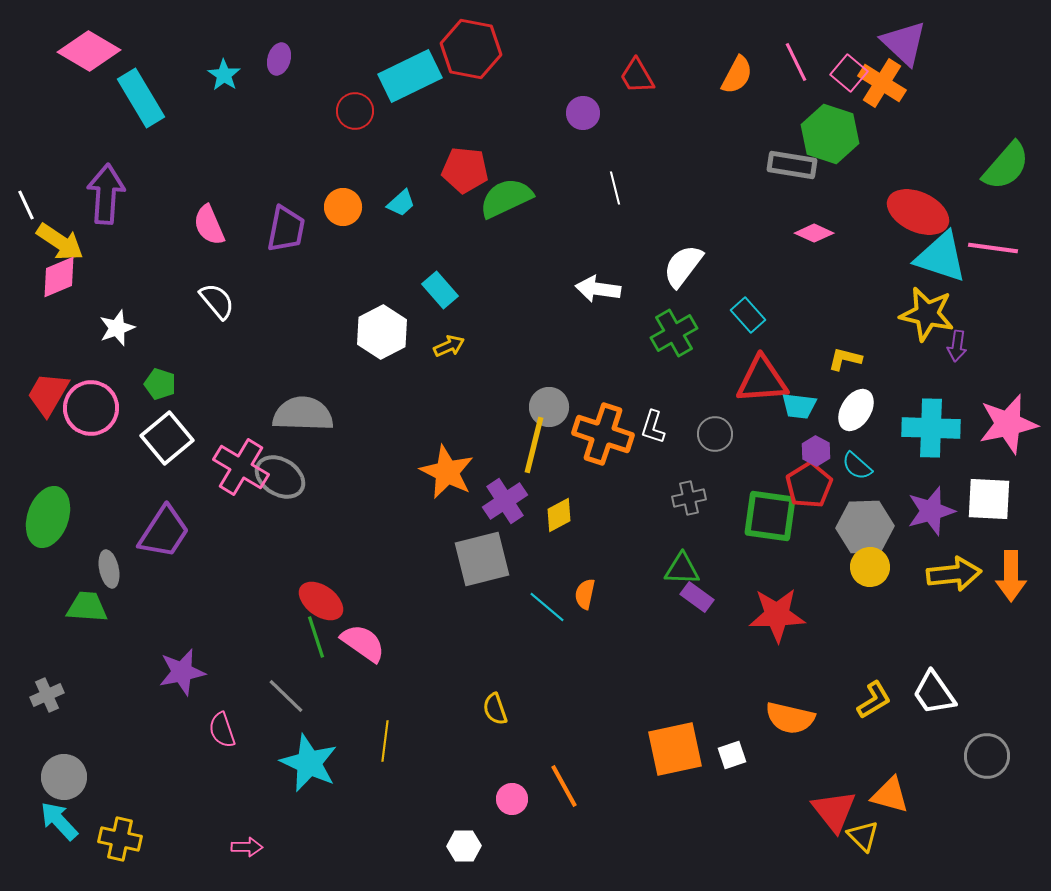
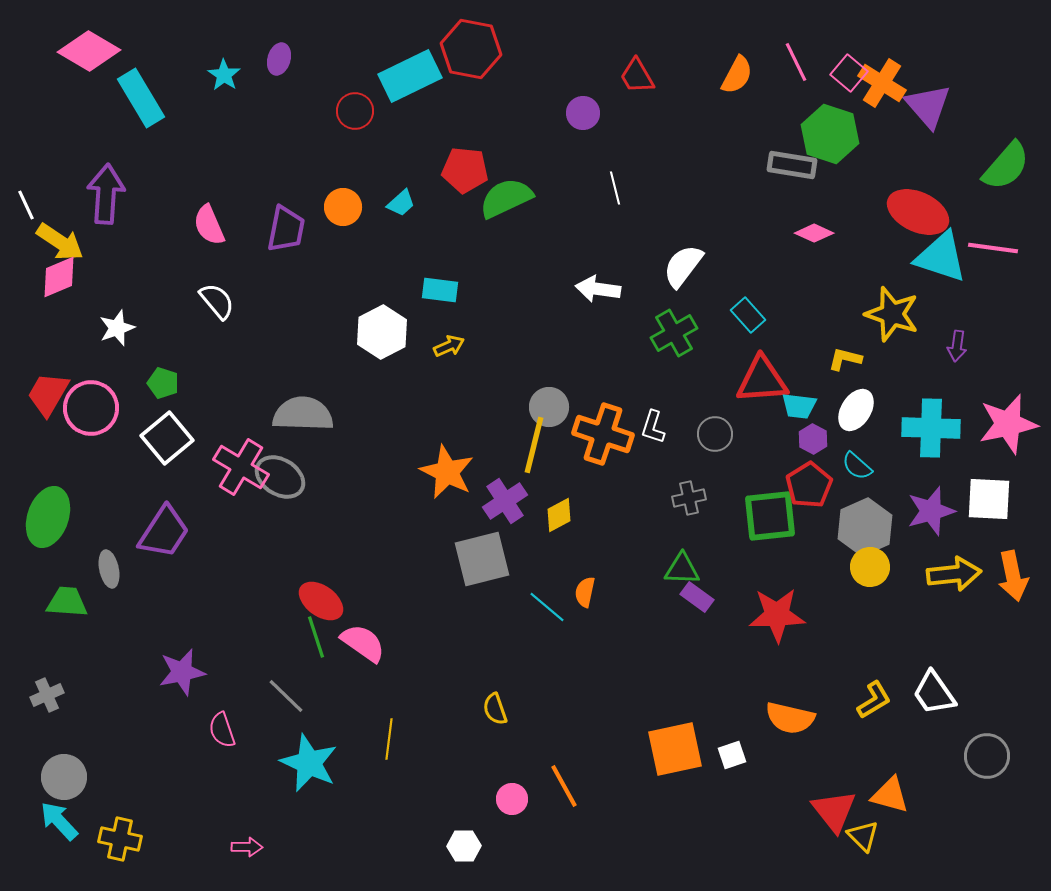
purple triangle at (904, 43): moved 24 px right, 63 px down; rotated 6 degrees clockwise
cyan rectangle at (440, 290): rotated 42 degrees counterclockwise
yellow star at (927, 314): moved 35 px left; rotated 6 degrees clockwise
green pentagon at (160, 384): moved 3 px right, 1 px up
purple hexagon at (816, 451): moved 3 px left, 12 px up
green square at (770, 516): rotated 14 degrees counterclockwise
gray hexagon at (865, 527): rotated 22 degrees counterclockwise
orange arrow at (1011, 576): moved 2 px right; rotated 12 degrees counterclockwise
orange semicircle at (585, 594): moved 2 px up
green trapezoid at (87, 607): moved 20 px left, 5 px up
yellow line at (385, 741): moved 4 px right, 2 px up
